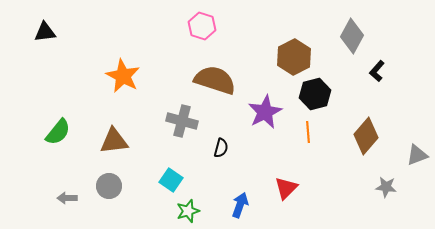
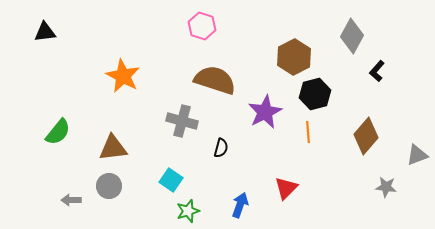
brown triangle: moved 1 px left, 7 px down
gray arrow: moved 4 px right, 2 px down
